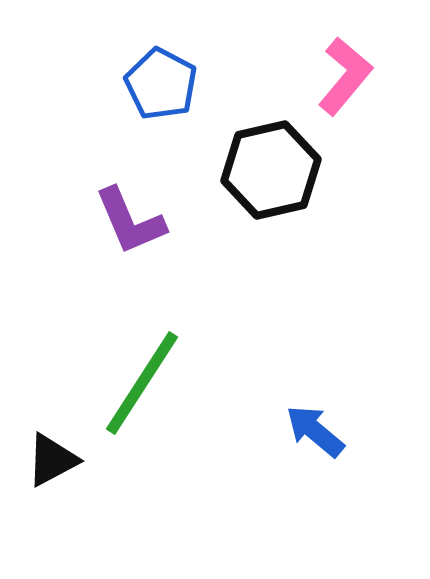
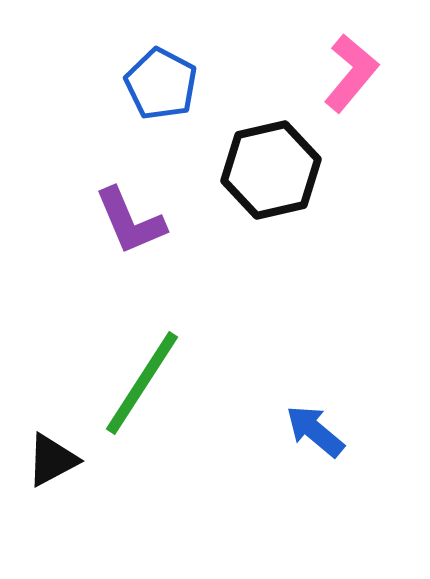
pink L-shape: moved 6 px right, 3 px up
